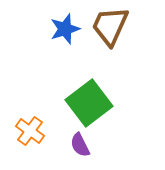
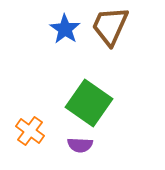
blue star: rotated 20 degrees counterclockwise
green square: rotated 18 degrees counterclockwise
purple semicircle: rotated 60 degrees counterclockwise
